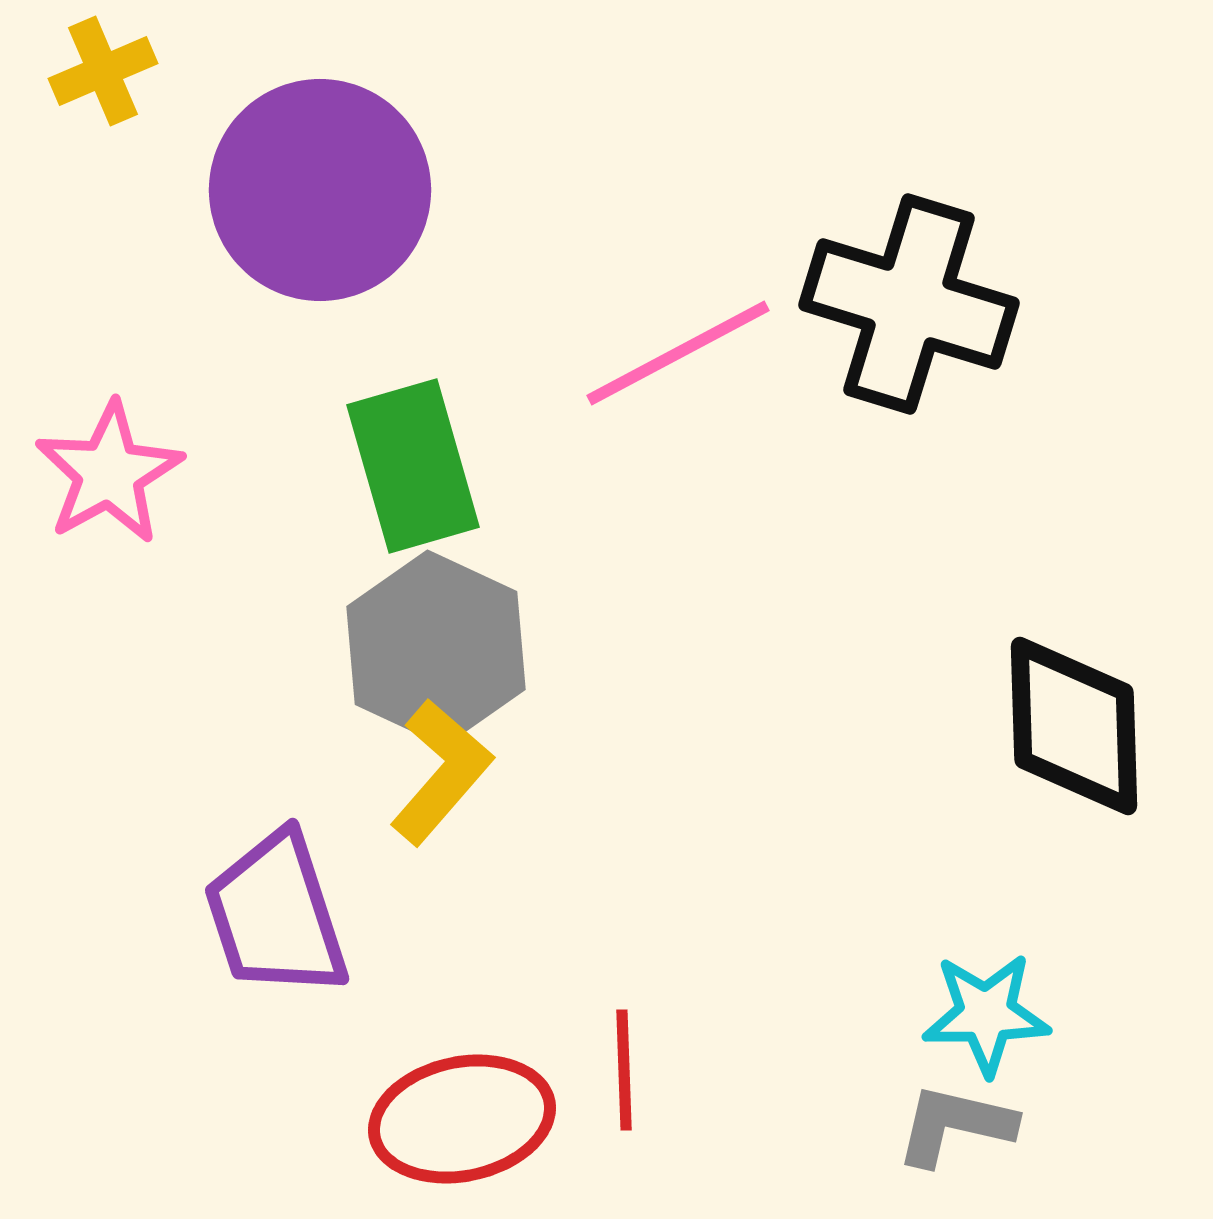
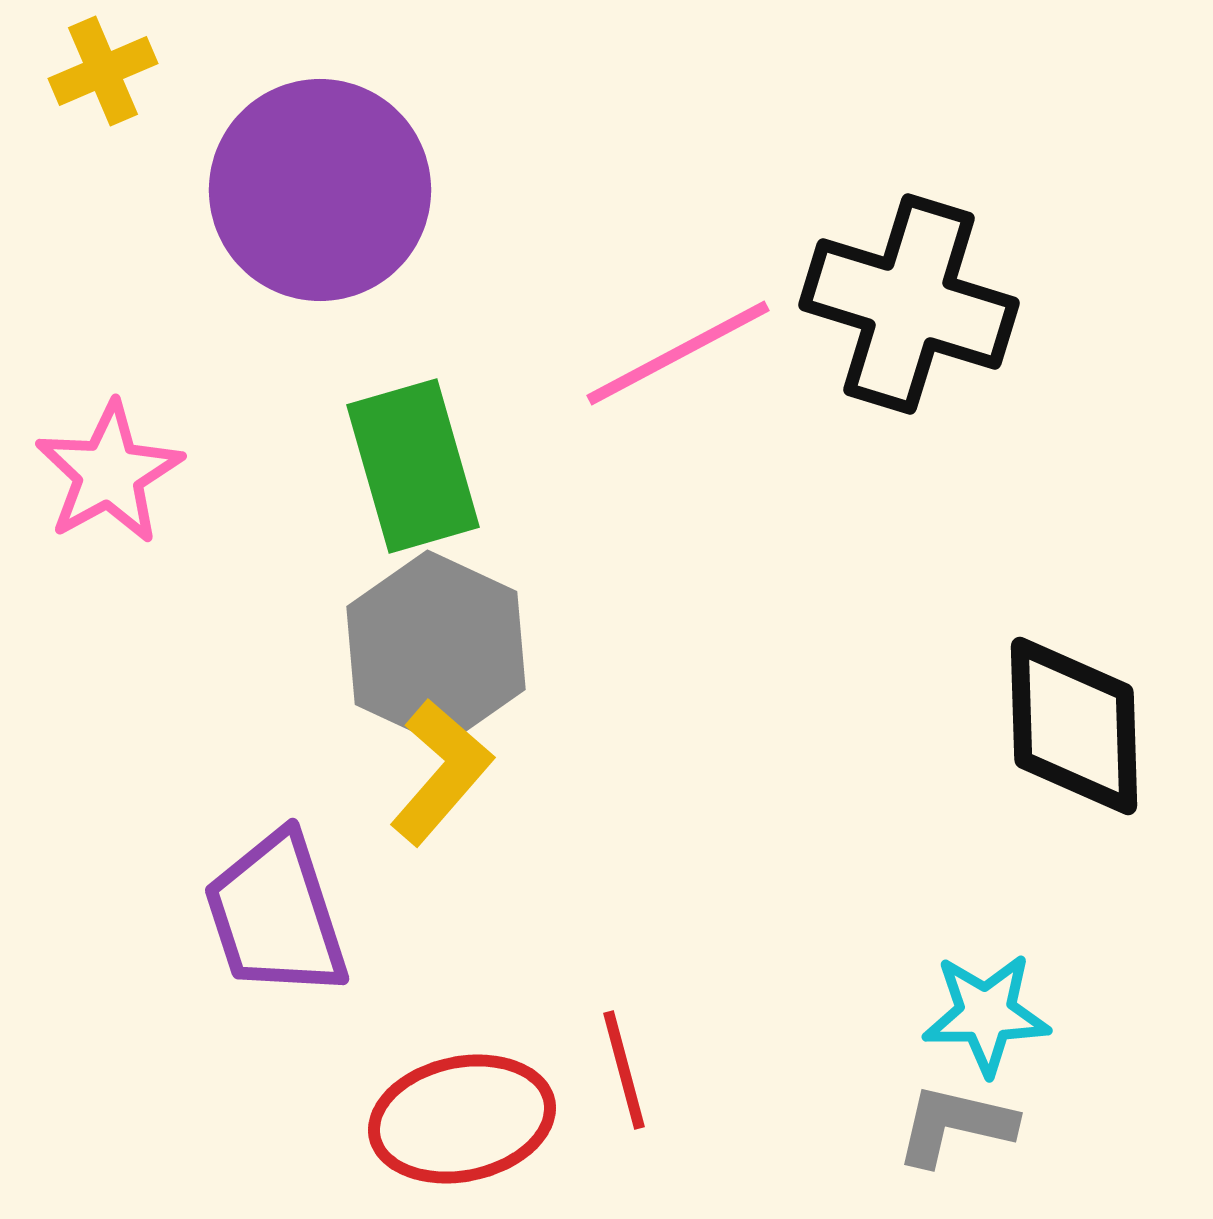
red line: rotated 13 degrees counterclockwise
